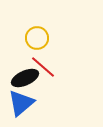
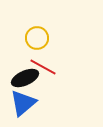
red line: rotated 12 degrees counterclockwise
blue triangle: moved 2 px right
